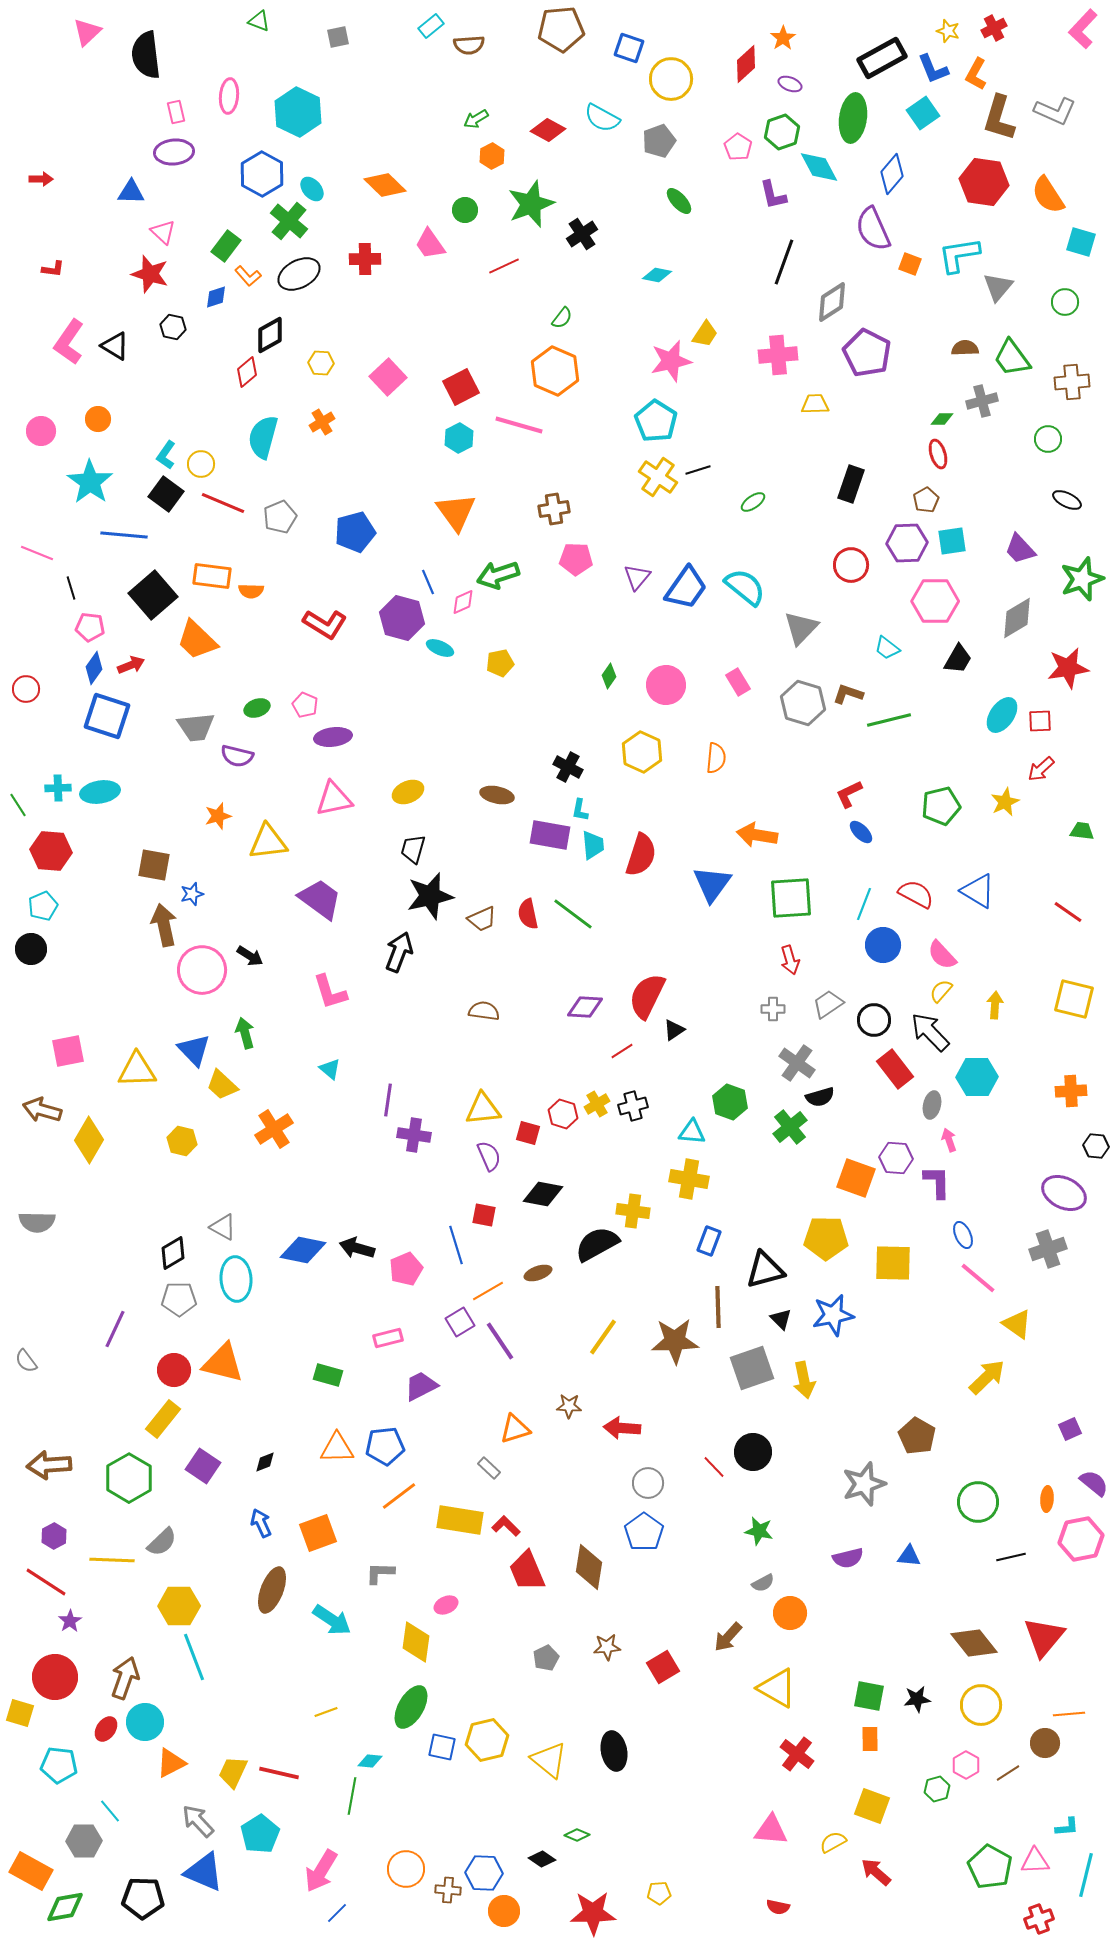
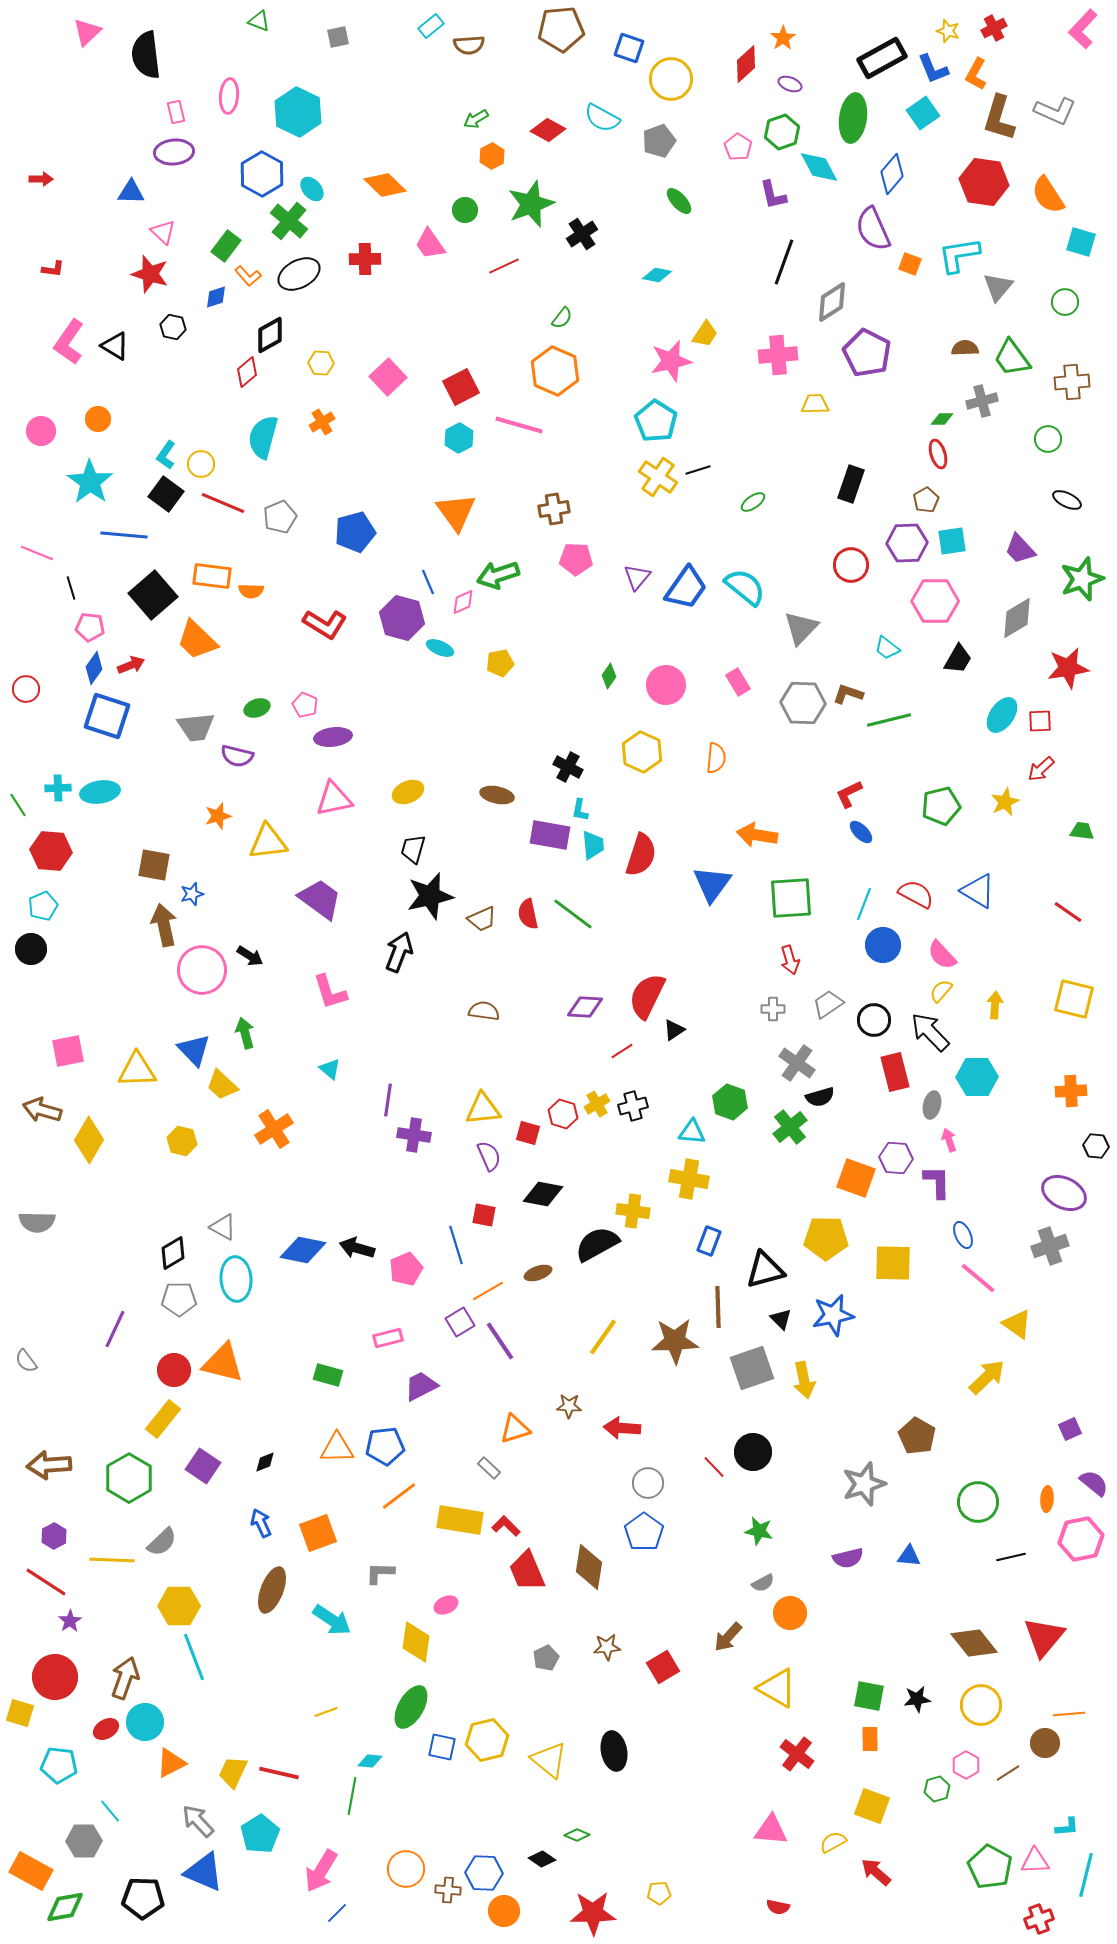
gray hexagon at (803, 703): rotated 15 degrees counterclockwise
red rectangle at (895, 1069): moved 3 px down; rotated 24 degrees clockwise
gray cross at (1048, 1249): moved 2 px right, 3 px up
red ellipse at (106, 1729): rotated 25 degrees clockwise
